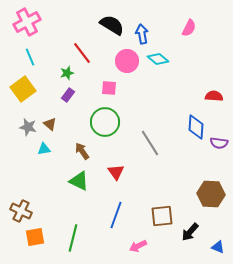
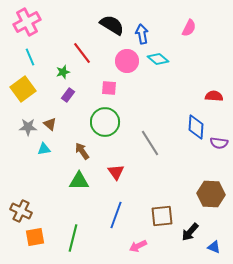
green star: moved 4 px left, 1 px up
gray star: rotated 12 degrees counterclockwise
green triangle: rotated 25 degrees counterclockwise
blue triangle: moved 4 px left
